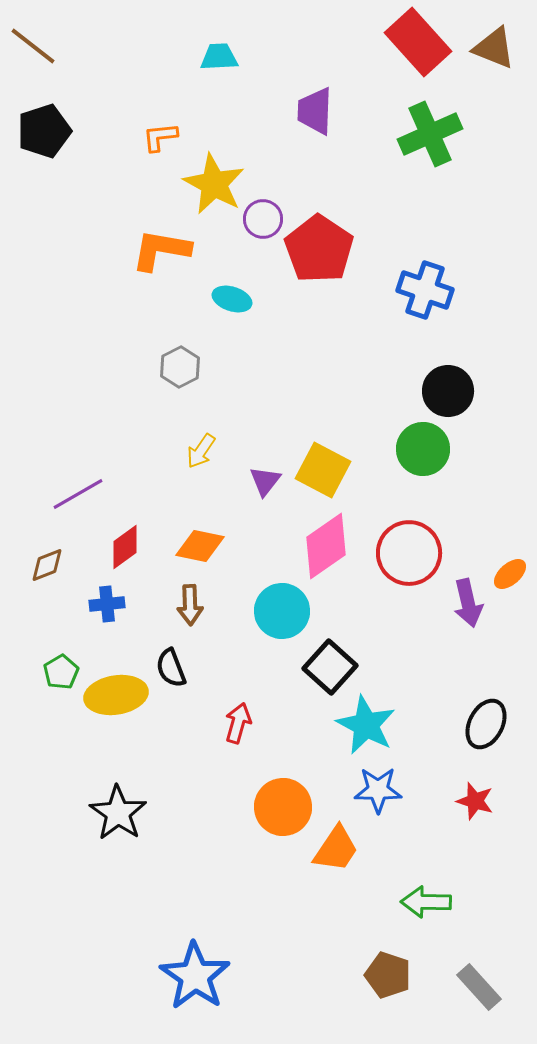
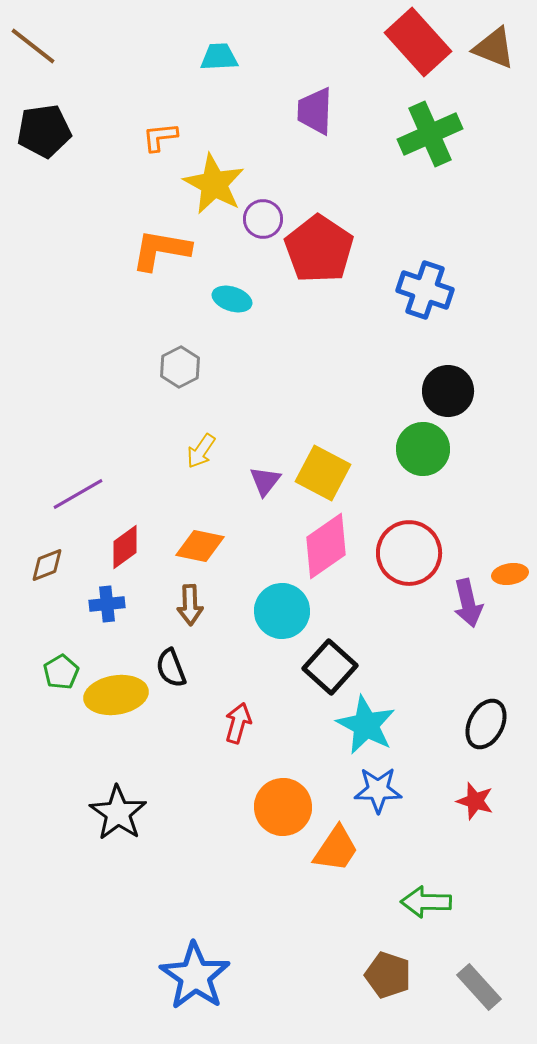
black pentagon at (44, 131): rotated 10 degrees clockwise
yellow square at (323, 470): moved 3 px down
orange ellipse at (510, 574): rotated 32 degrees clockwise
